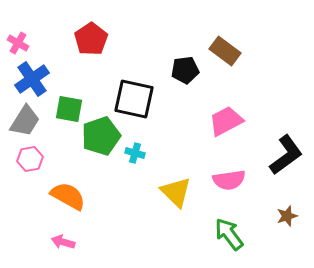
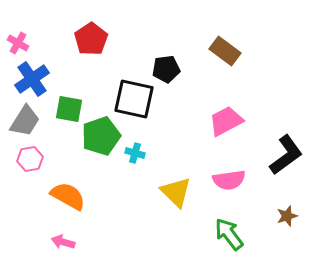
black pentagon: moved 19 px left, 1 px up
